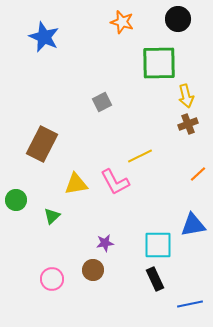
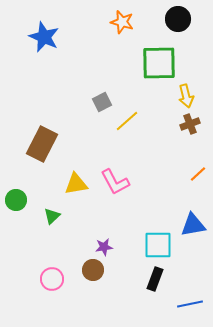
brown cross: moved 2 px right
yellow line: moved 13 px left, 35 px up; rotated 15 degrees counterclockwise
purple star: moved 1 px left, 4 px down
black rectangle: rotated 45 degrees clockwise
